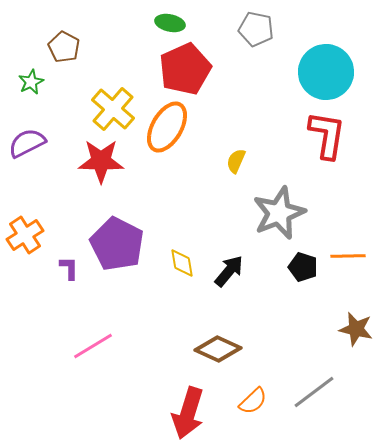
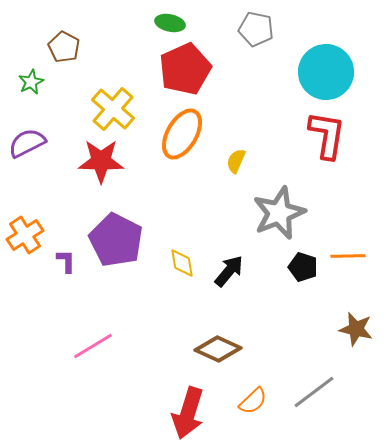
orange ellipse: moved 15 px right, 7 px down
purple pentagon: moved 1 px left, 4 px up
purple L-shape: moved 3 px left, 7 px up
